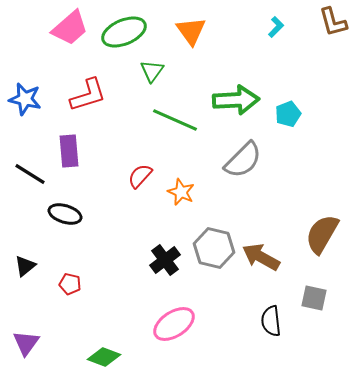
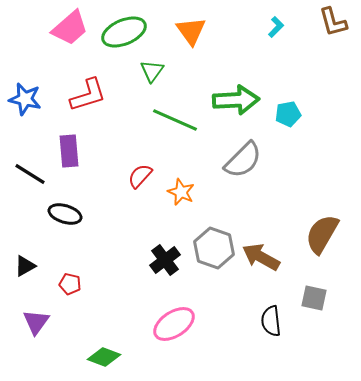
cyan pentagon: rotated 10 degrees clockwise
gray hexagon: rotated 6 degrees clockwise
black triangle: rotated 10 degrees clockwise
purple triangle: moved 10 px right, 21 px up
